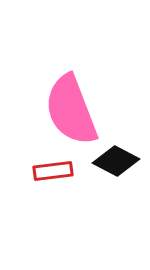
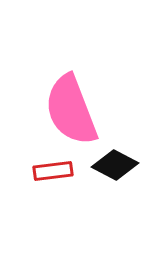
black diamond: moved 1 px left, 4 px down
